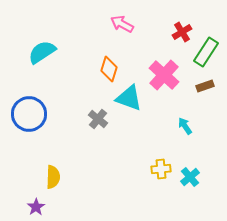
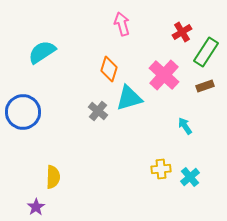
pink arrow: rotated 45 degrees clockwise
cyan triangle: rotated 36 degrees counterclockwise
blue circle: moved 6 px left, 2 px up
gray cross: moved 8 px up
